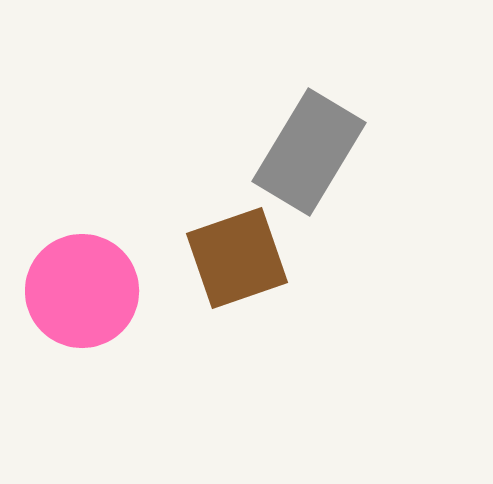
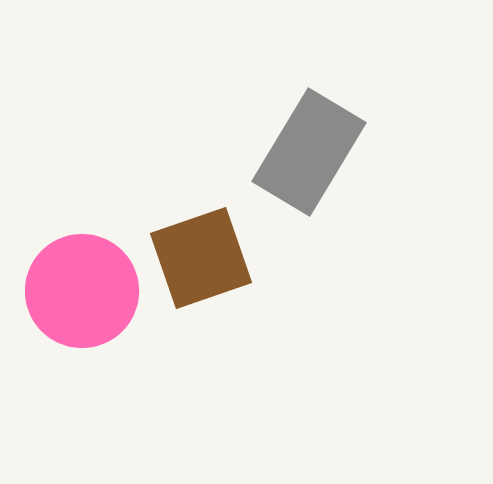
brown square: moved 36 px left
